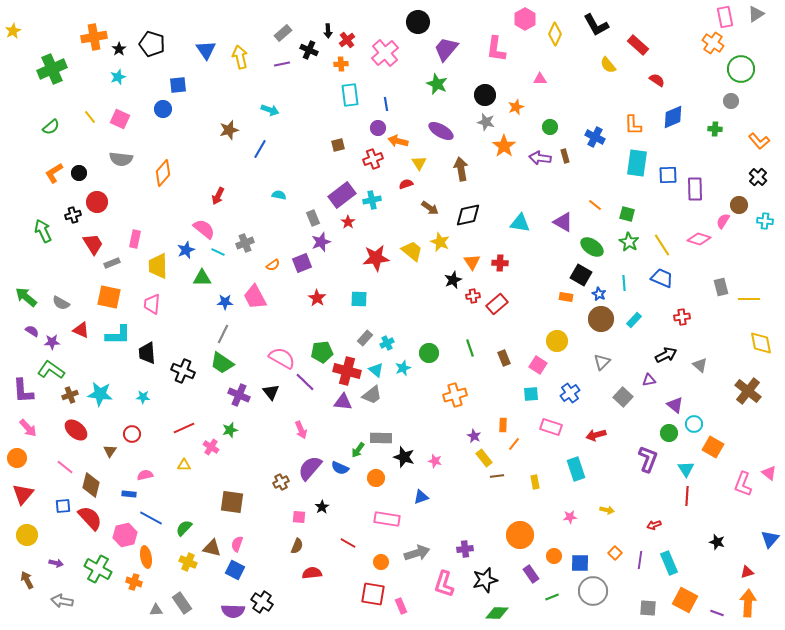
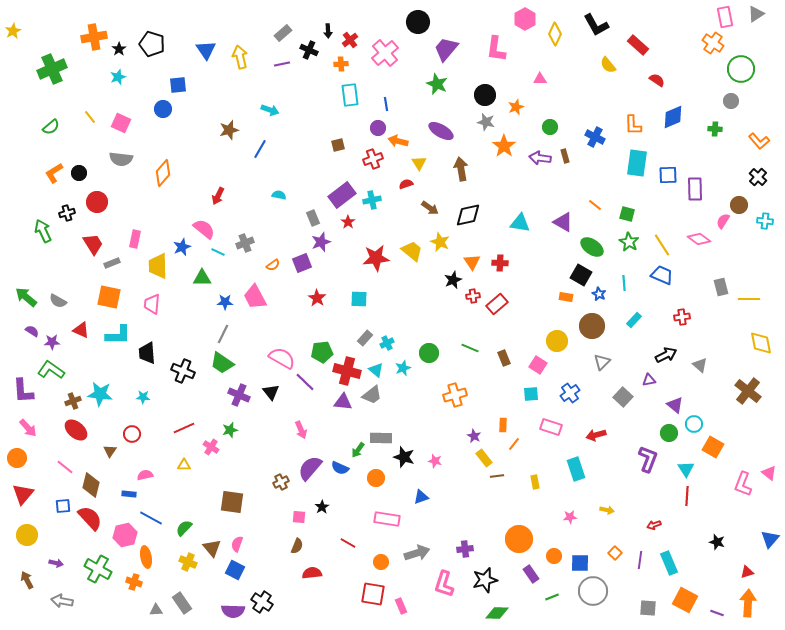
red cross at (347, 40): moved 3 px right
pink square at (120, 119): moved 1 px right, 4 px down
black cross at (73, 215): moved 6 px left, 2 px up
pink diamond at (699, 239): rotated 20 degrees clockwise
blue star at (186, 250): moved 4 px left, 3 px up
blue trapezoid at (662, 278): moved 3 px up
gray semicircle at (61, 303): moved 3 px left, 2 px up
brown circle at (601, 319): moved 9 px left, 7 px down
green line at (470, 348): rotated 48 degrees counterclockwise
brown cross at (70, 395): moved 3 px right, 6 px down
orange circle at (520, 535): moved 1 px left, 4 px down
brown triangle at (212, 548): rotated 36 degrees clockwise
